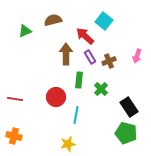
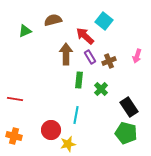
red circle: moved 5 px left, 33 px down
